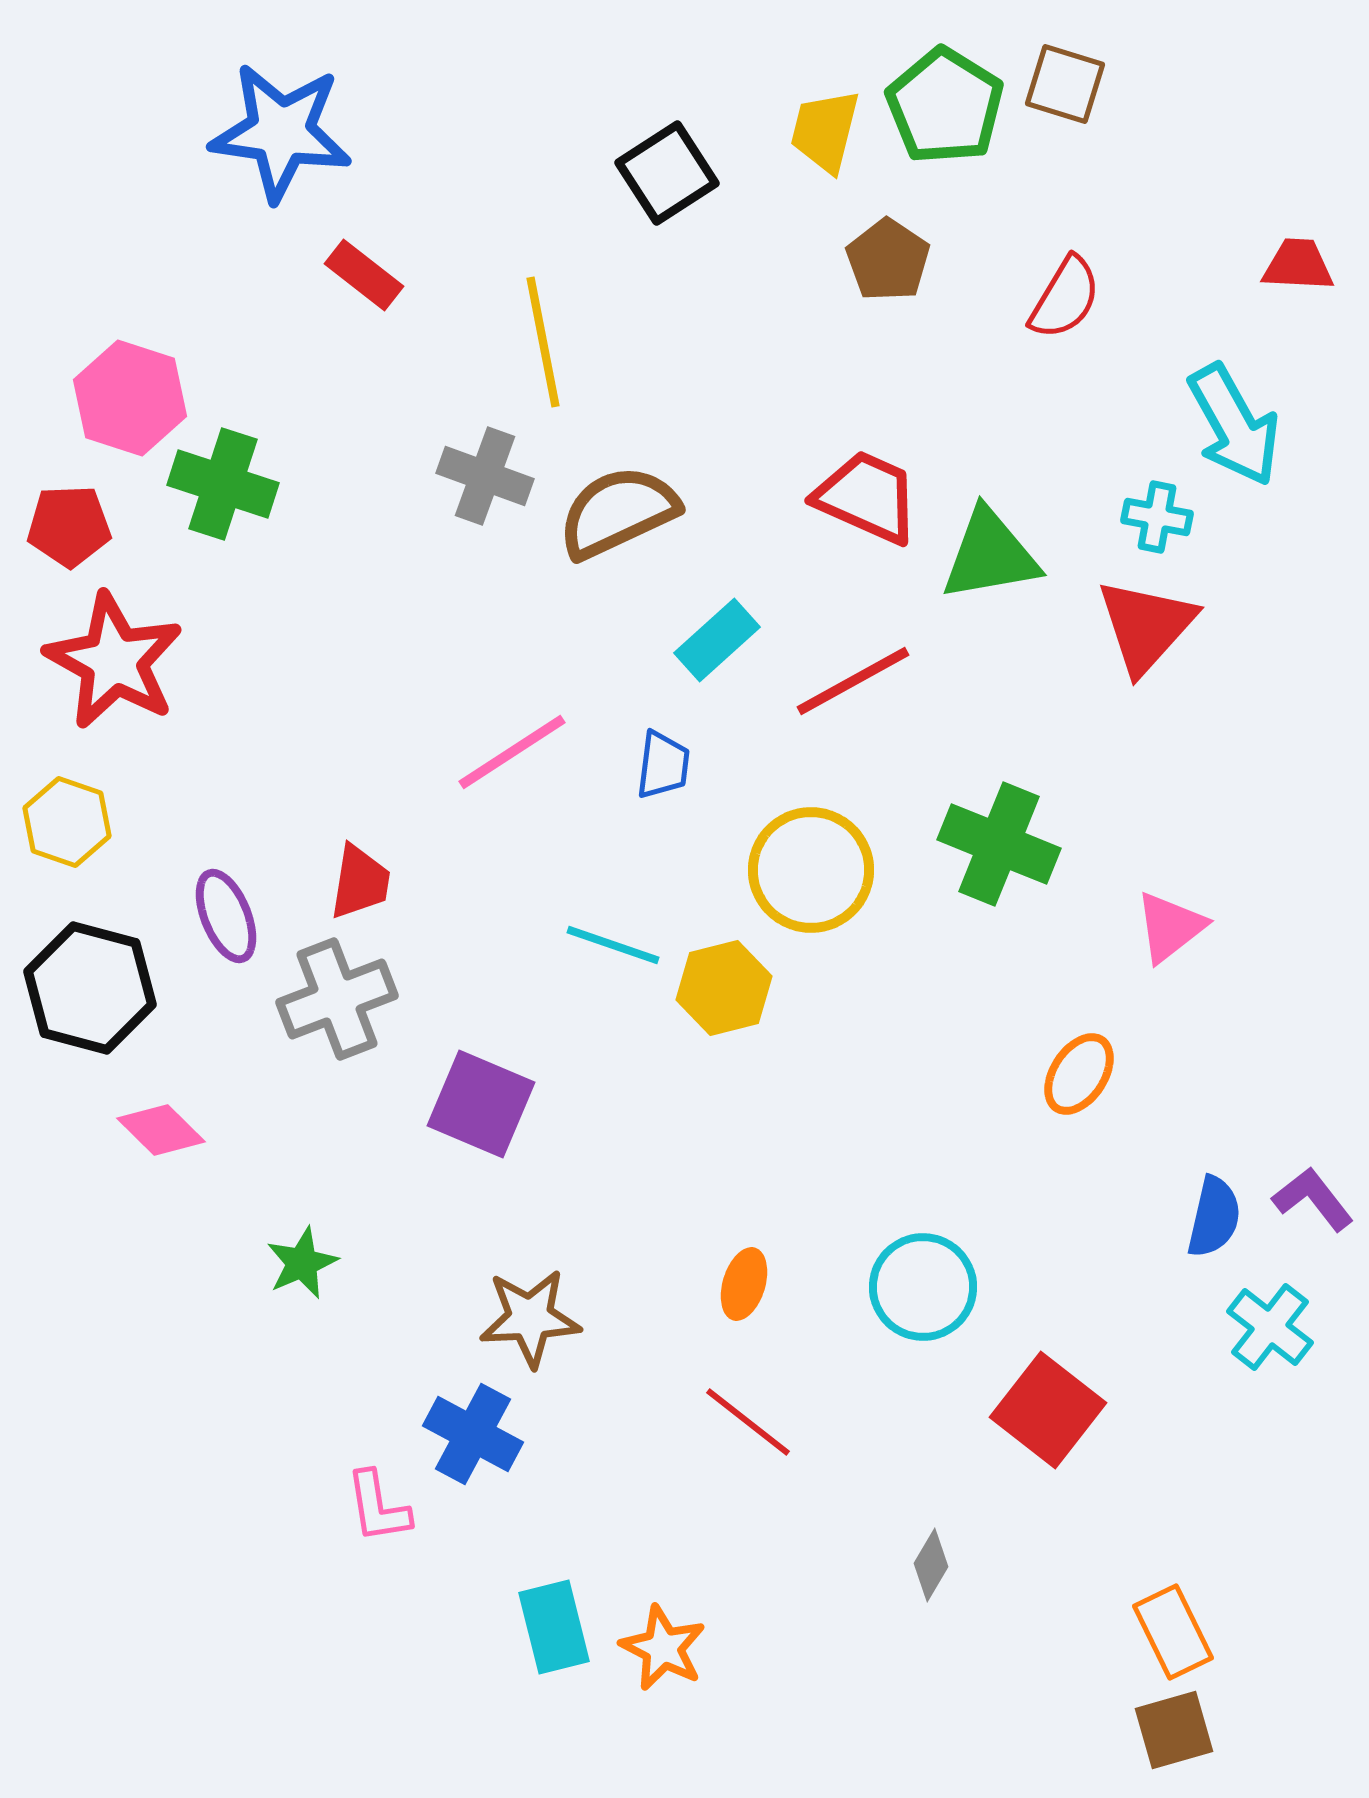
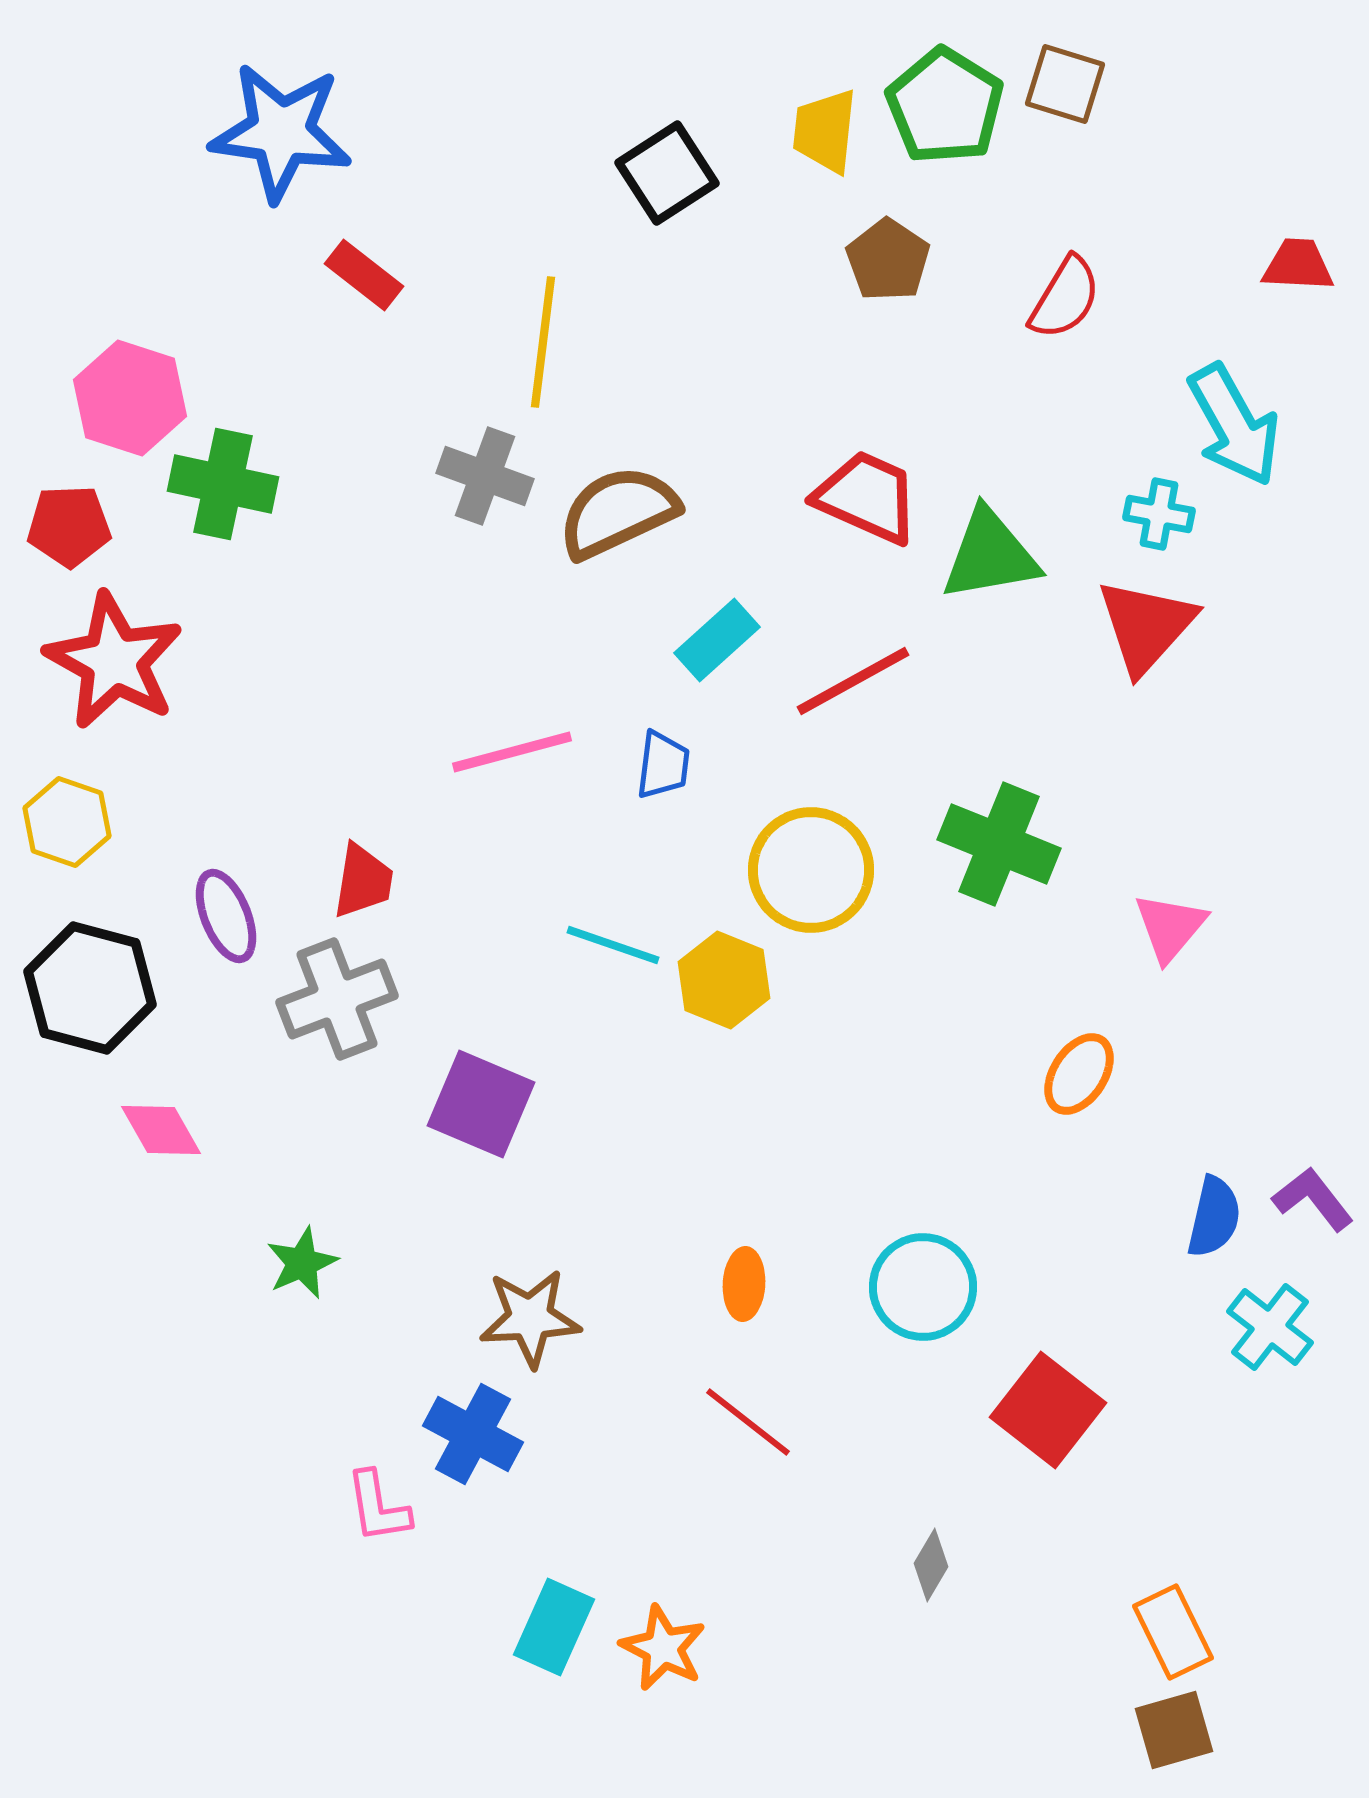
yellow trapezoid at (825, 131): rotated 8 degrees counterclockwise
yellow line at (543, 342): rotated 18 degrees clockwise
green cross at (223, 484): rotated 6 degrees counterclockwise
cyan cross at (1157, 517): moved 2 px right, 3 px up
pink line at (512, 752): rotated 18 degrees clockwise
red trapezoid at (360, 882): moved 3 px right, 1 px up
pink triangle at (1170, 927): rotated 12 degrees counterclockwise
yellow hexagon at (724, 988): moved 8 px up; rotated 24 degrees counterclockwise
pink diamond at (161, 1130): rotated 16 degrees clockwise
orange ellipse at (744, 1284): rotated 14 degrees counterclockwise
cyan rectangle at (554, 1627): rotated 38 degrees clockwise
